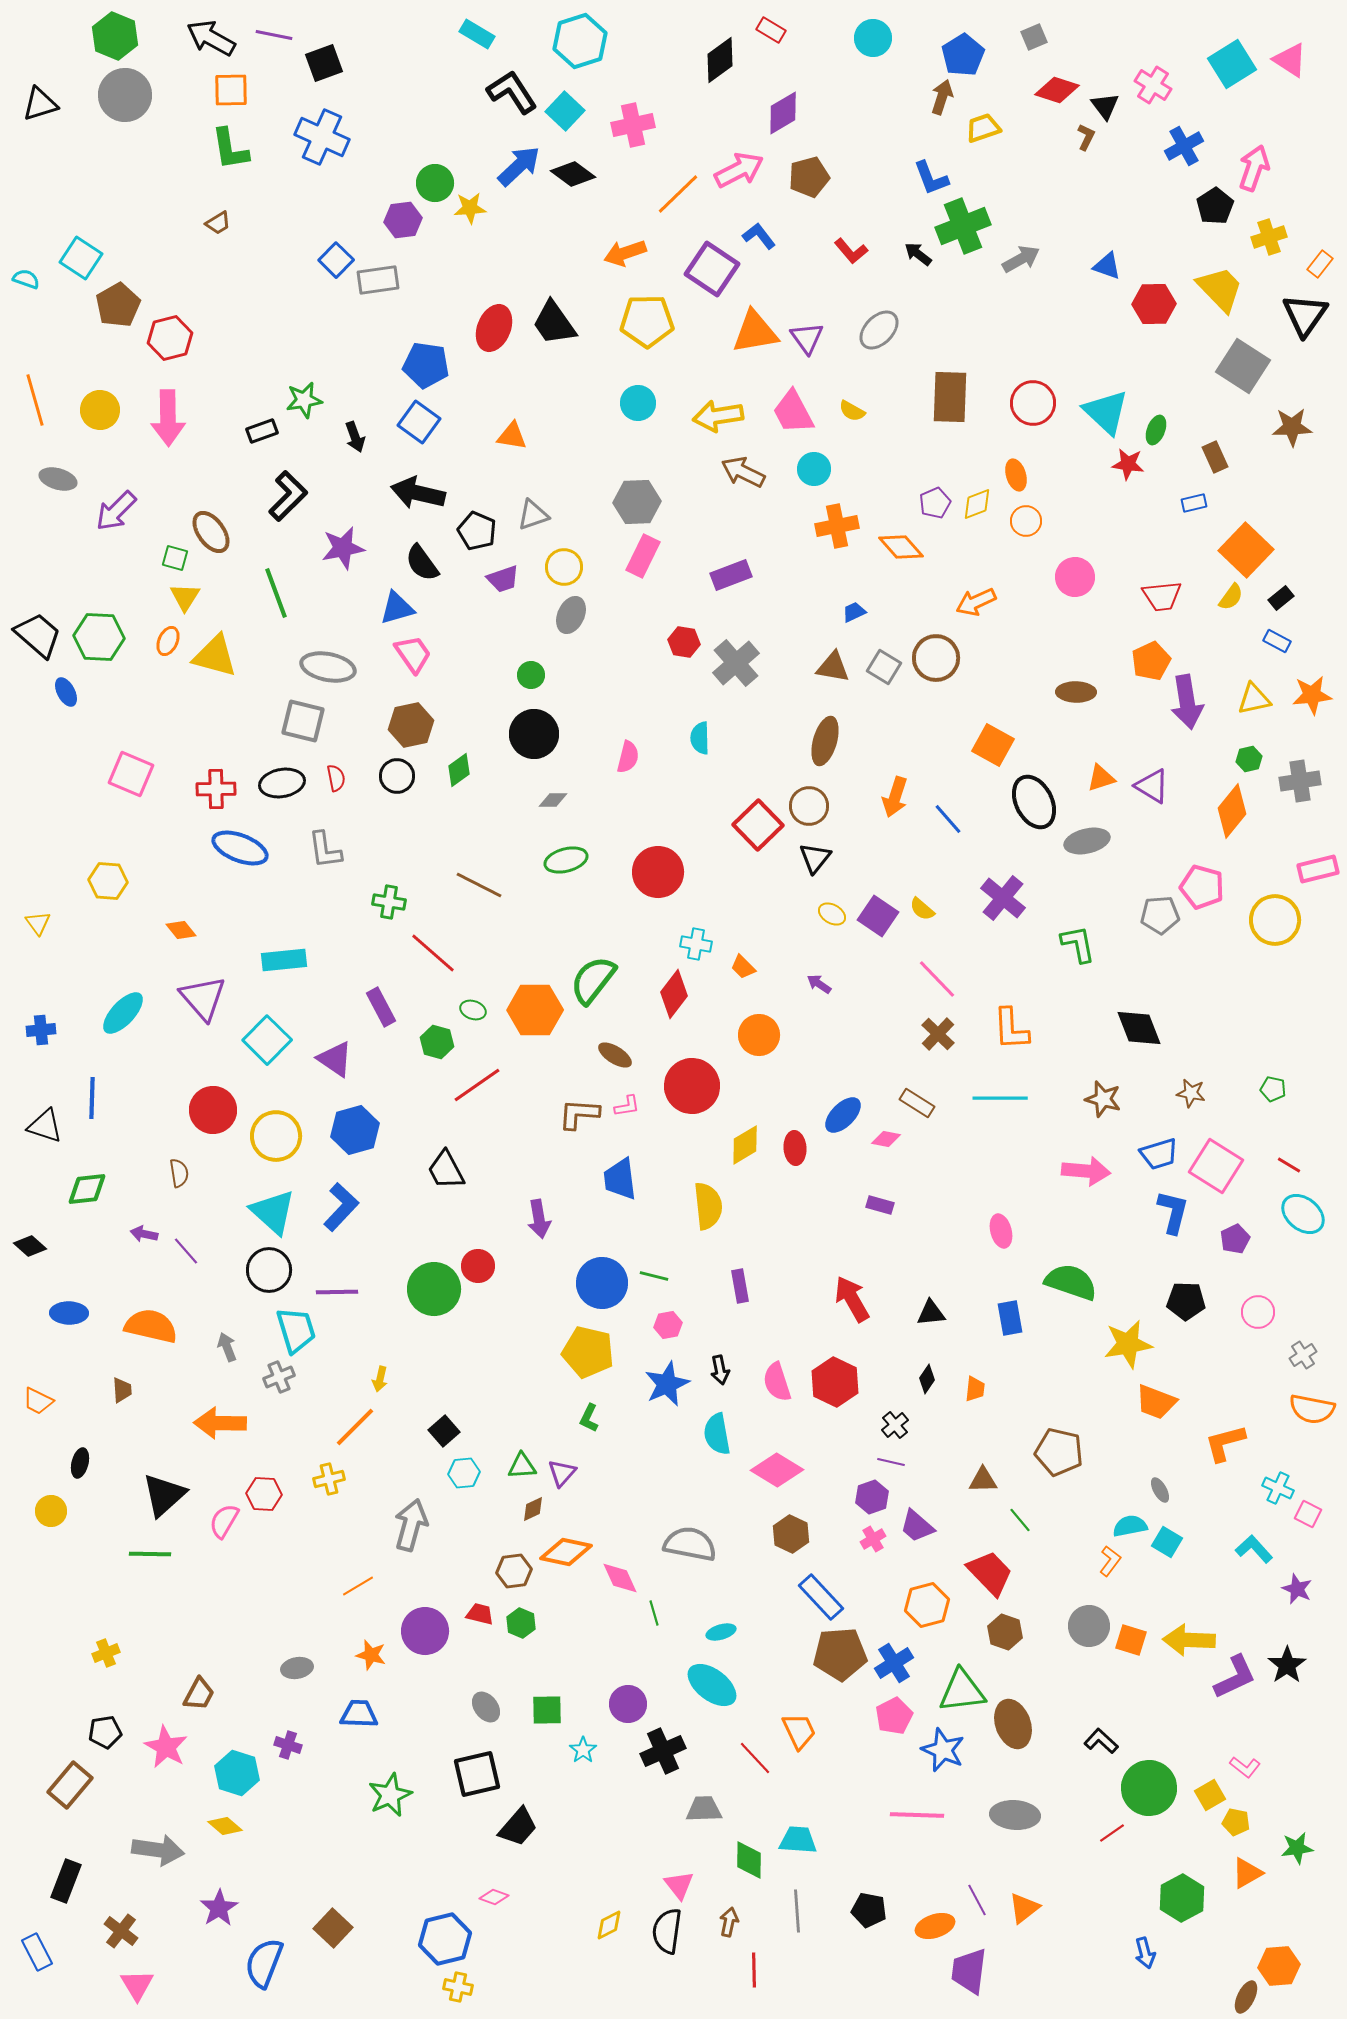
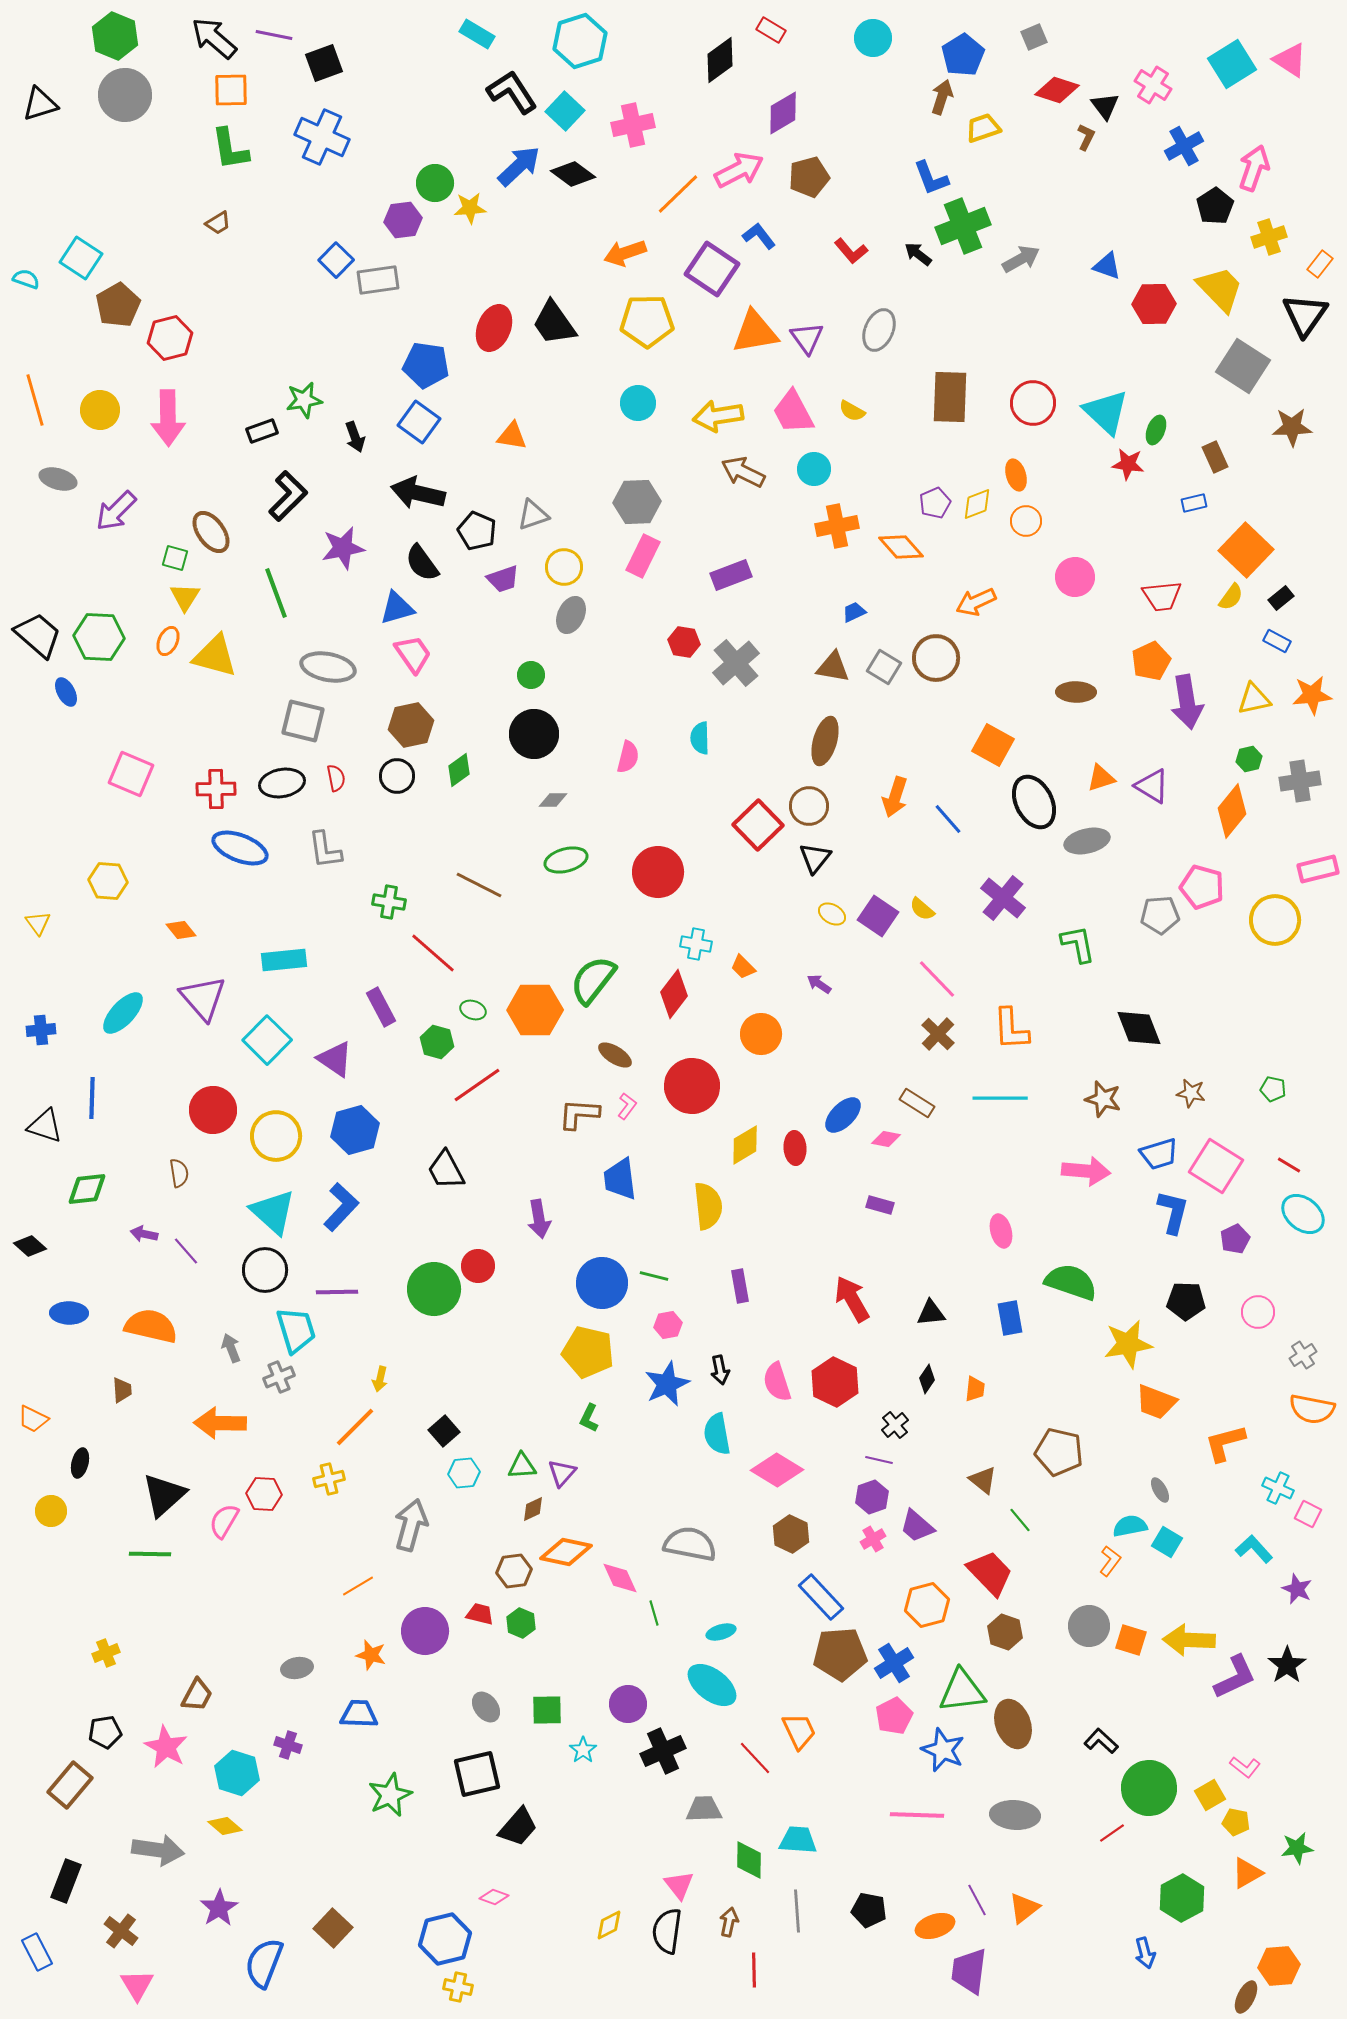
black arrow at (211, 38): moved 3 px right; rotated 12 degrees clockwise
gray ellipse at (879, 330): rotated 21 degrees counterclockwise
orange circle at (759, 1035): moved 2 px right, 1 px up
pink L-shape at (627, 1106): rotated 44 degrees counterclockwise
black circle at (269, 1270): moved 4 px left
gray arrow at (227, 1347): moved 4 px right, 1 px down
orange trapezoid at (38, 1401): moved 5 px left, 18 px down
purple line at (891, 1462): moved 12 px left, 2 px up
brown triangle at (983, 1480): rotated 40 degrees clockwise
brown trapezoid at (199, 1694): moved 2 px left, 1 px down
